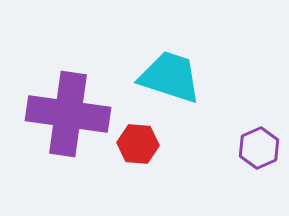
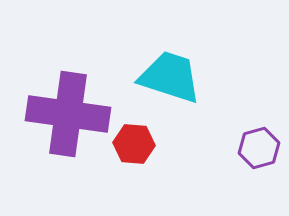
red hexagon: moved 4 px left
purple hexagon: rotated 9 degrees clockwise
